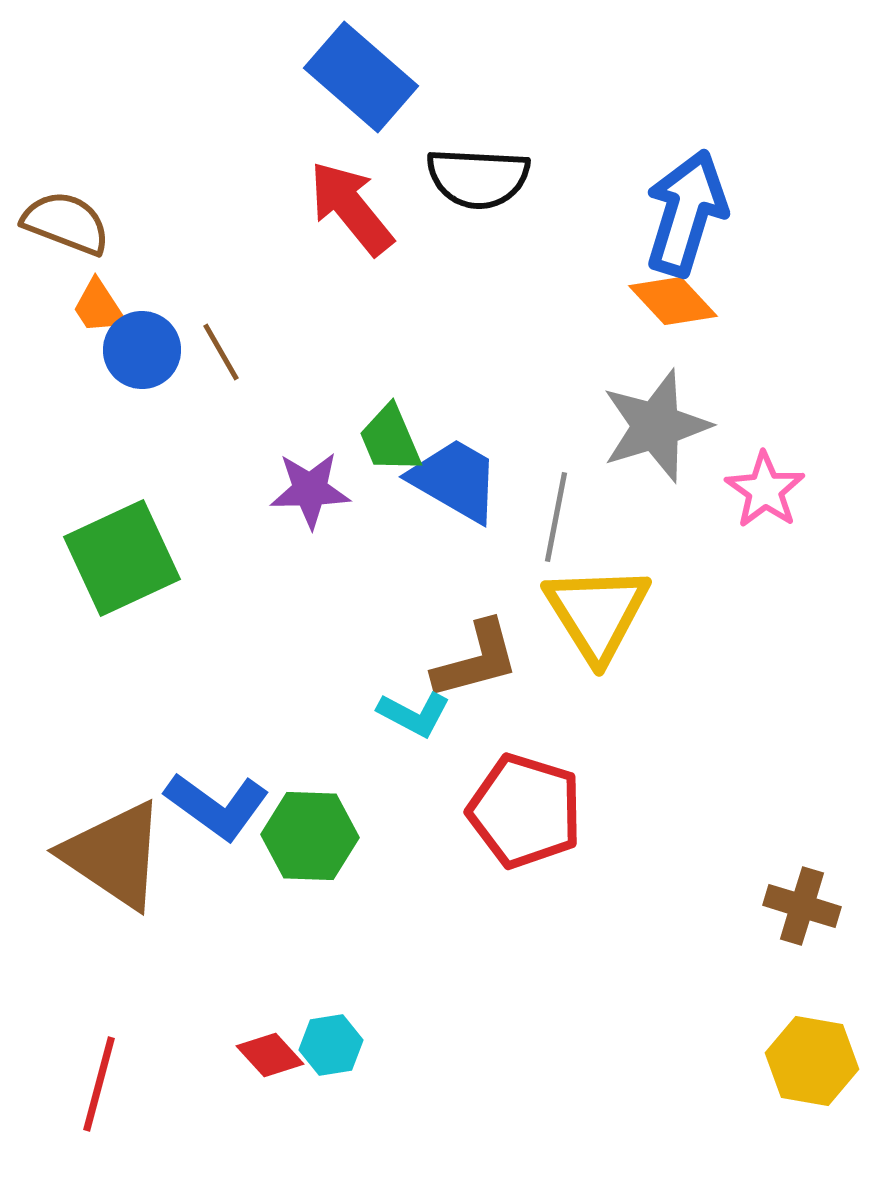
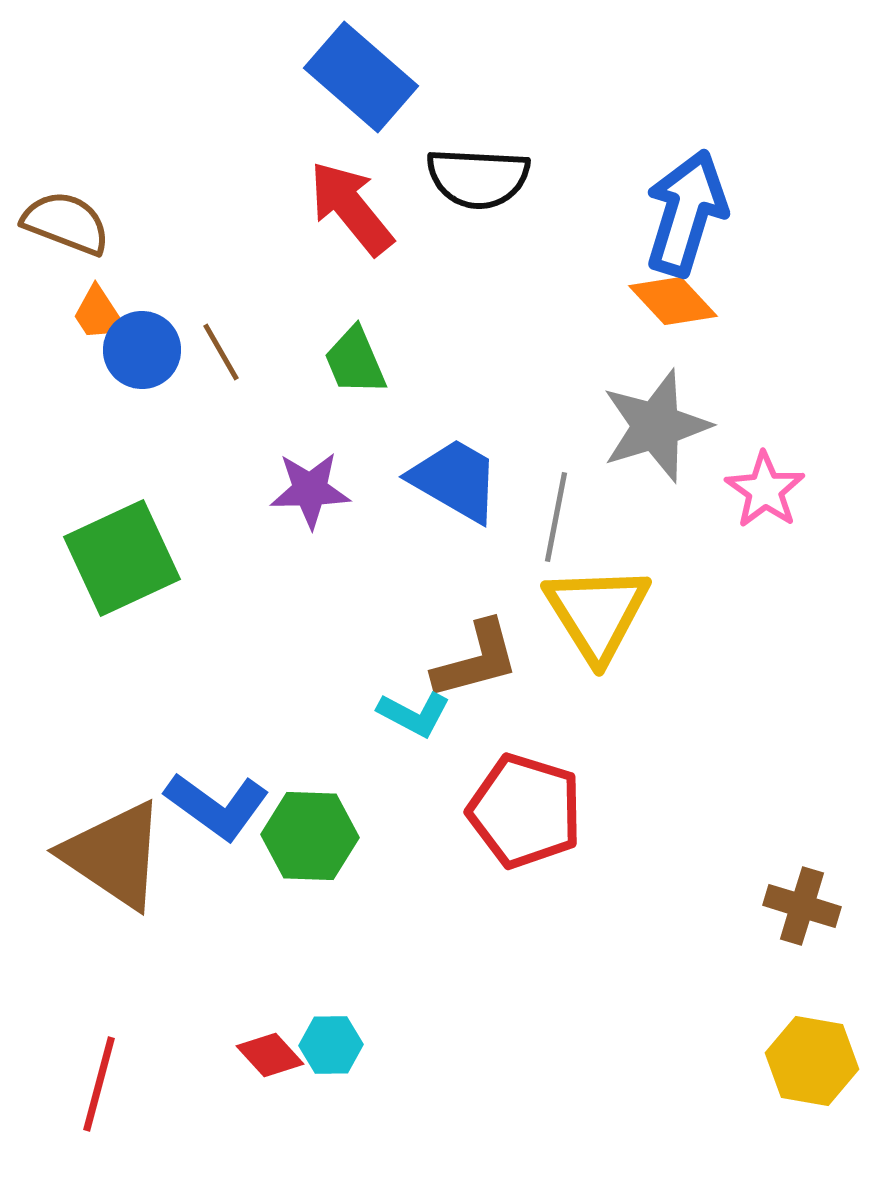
orange trapezoid: moved 7 px down
green trapezoid: moved 35 px left, 78 px up
cyan hexagon: rotated 8 degrees clockwise
